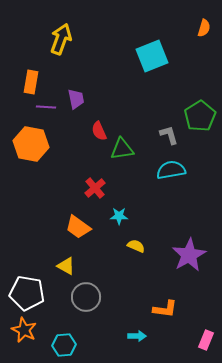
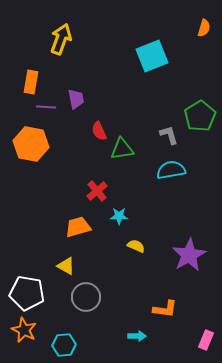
red cross: moved 2 px right, 3 px down
orange trapezoid: rotated 128 degrees clockwise
